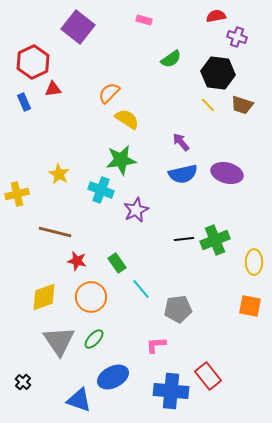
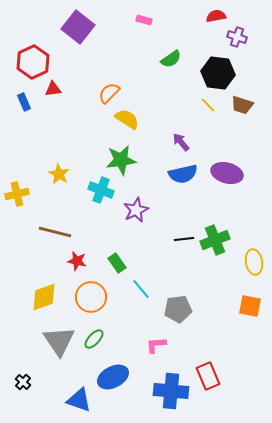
yellow ellipse: rotated 10 degrees counterclockwise
red rectangle: rotated 16 degrees clockwise
